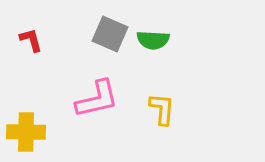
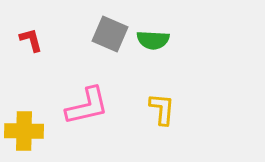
pink L-shape: moved 10 px left, 7 px down
yellow cross: moved 2 px left, 1 px up
